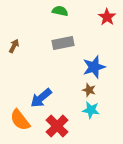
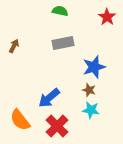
blue arrow: moved 8 px right
